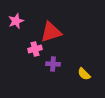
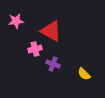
pink star: rotated 14 degrees clockwise
red triangle: moved 1 px up; rotated 45 degrees clockwise
purple cross: rotated 16 degrees clockwise
